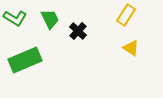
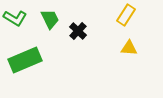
yellow triangle: moved 2 px left; rotated 30 degrees counterclockwise
